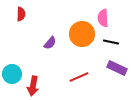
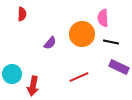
red semicircle: moved 1 px right
purple rectangle: moved 2 px right, 1 px up
